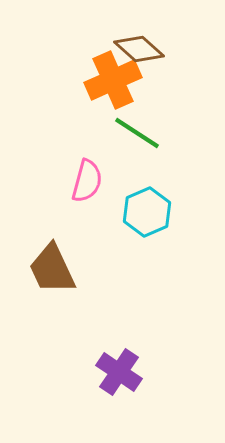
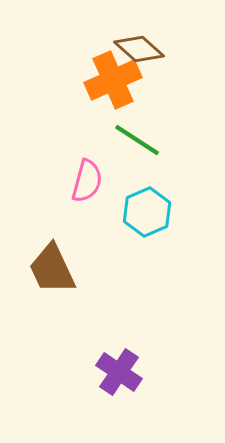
green line: moved 7 px down
